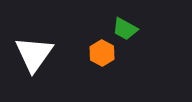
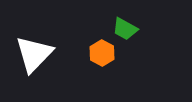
white triangle: rotated 9 degrees clockwise
